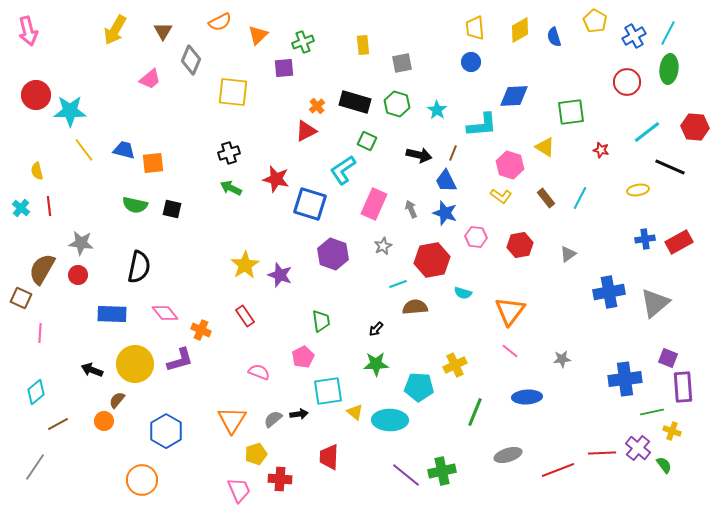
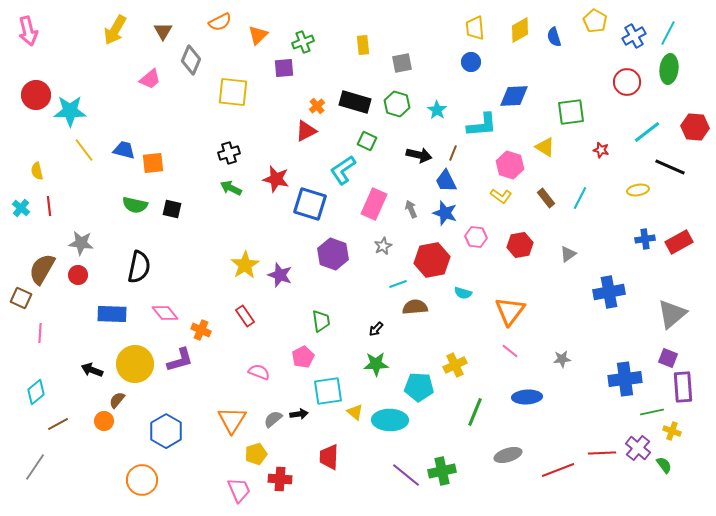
gray triangle at (655, 303): moved 17 px right, 11 px down
